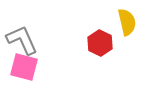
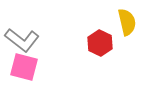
gray L-shape: rotated 152 degrees clockwise
